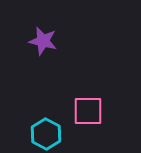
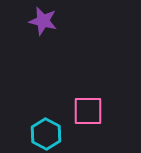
purple star: moved 20 px up
